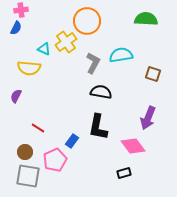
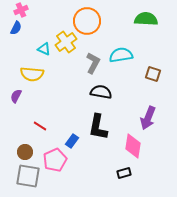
pink cross: rotated 16 degrees counterclockwise
yellow semicircle: moved 3 px right, 6 px down
red line: moved 2 px right, 2 px up
pink diamond: rotated 45 degrees clockwise
